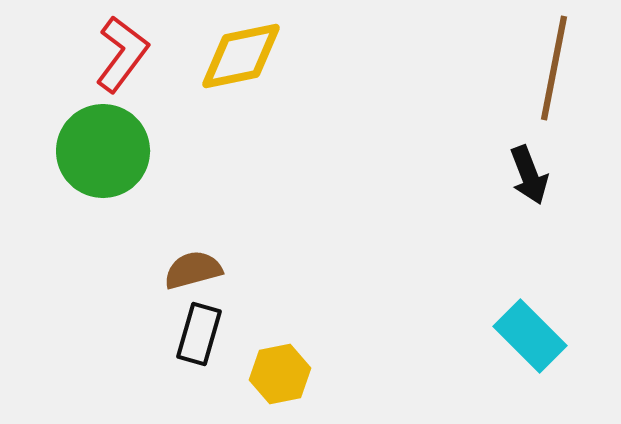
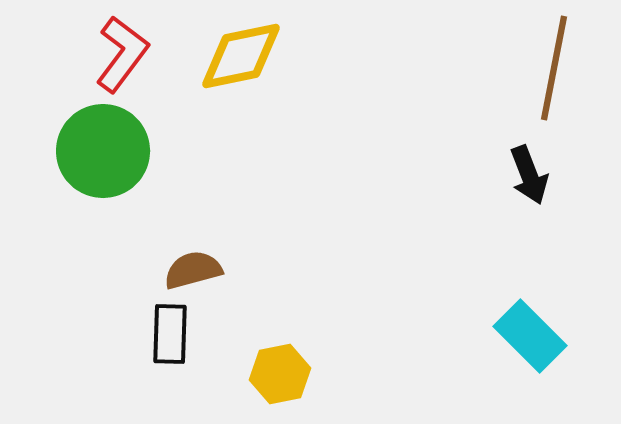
black rectangle: moved 29 px left; rotated 14 degrees counterclockwise
